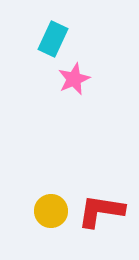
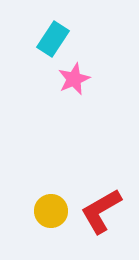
cyan rectangle: rotated 8 degrees clockwise
red L-shape: rotated 39 degrees counterclockwise
